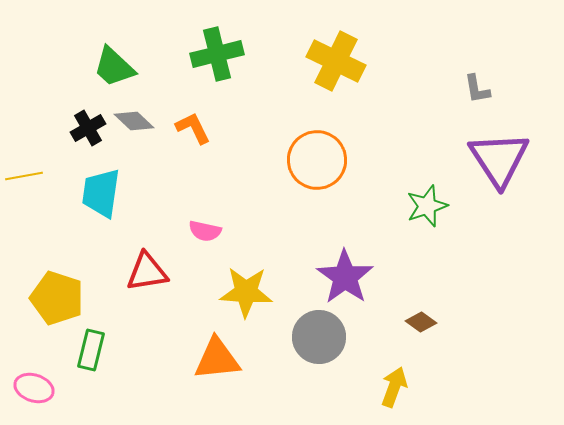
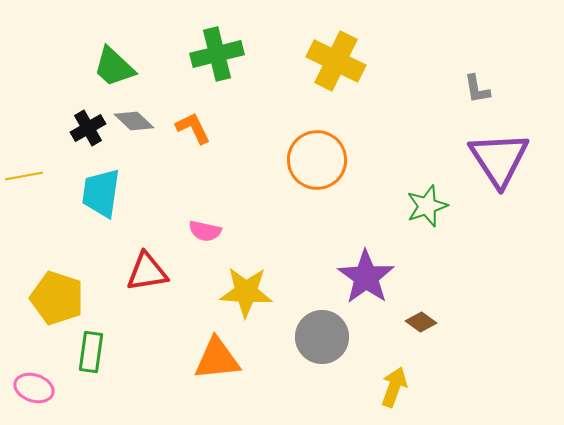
purple star: moved 21 px right
gray circle: moved 3 px right
green rectangle: moved 2 px down; rotated 6 degrees counterclockwise
